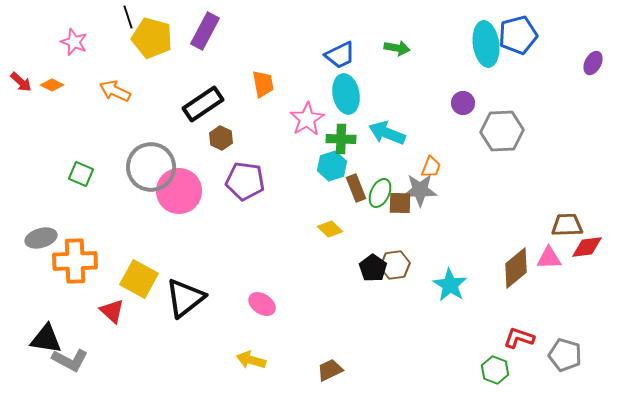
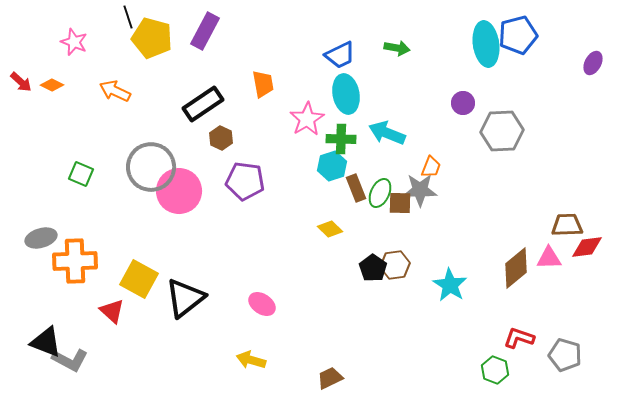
black triangle at (46, 339): moved 3 px down; rotated 12 degrees clockwise
brown trapezoid at (330, 370): moved 8 px down
